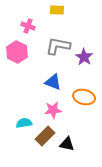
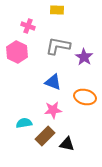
orange ellipse: moved 1 px right
